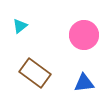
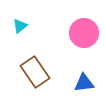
pink circle: moved 2 px up
brown rectangle: moved 1 px up; rotated 20 degrees clockwise
